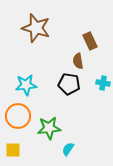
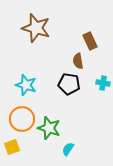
cyan star: rotated 25 degrees clockwise
orange circle: moved 4 px right, 3 px down
green star: rotated 25 degrees clockwise
yellow square: moved 1 px left, 3 px up; rotated 21 degrees counterclockwise
